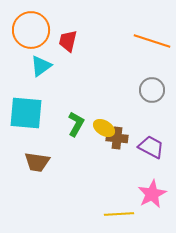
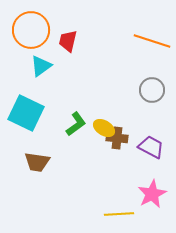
cyan square: rotated 21 degrees clockwise
green L-shape: rotated 25 degrees clockwise
